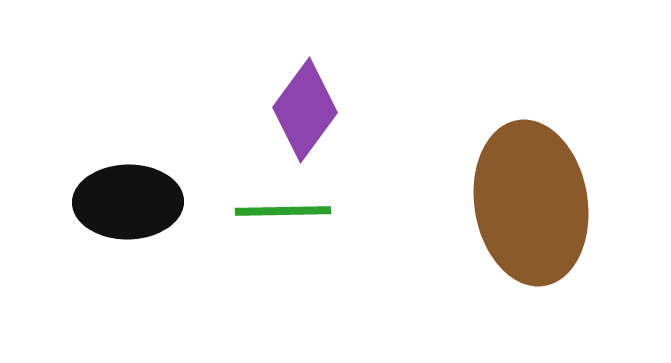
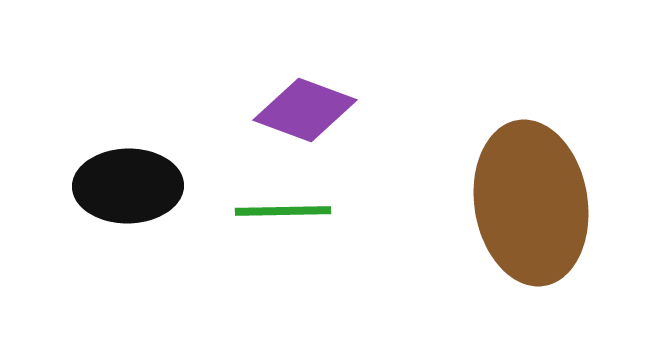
purple diamond: rotated 74 degrees clockwise
black ellipse: moved 16 px up
